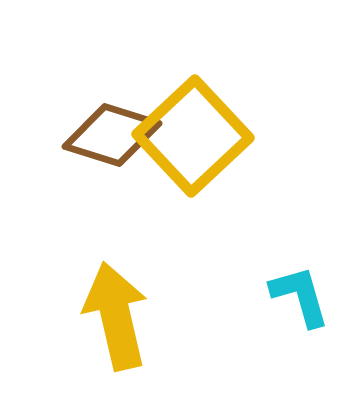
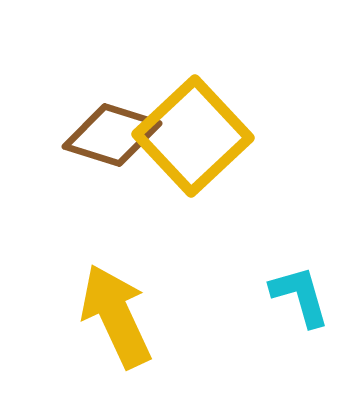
yellow arrow: rotated 12 degrees counterclockwise
